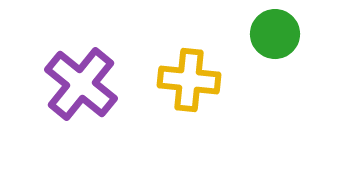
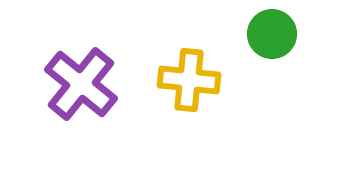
green circle: moved 3 px left
